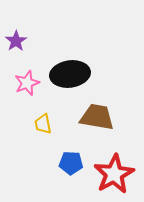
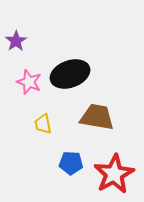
black ellipse: rotated 12 degrees counterclockwise
pink star: moved 2 px right, 1 px up; rotated 30 degrees counterclockwise
